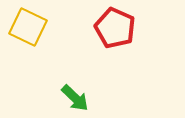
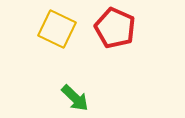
yellow square: moved 29 px right, 2 px down
